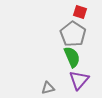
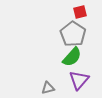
red square: rotated 32 degrees counterclockwise
green semicircle: rotated 65 degrees clockwise
